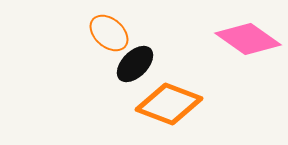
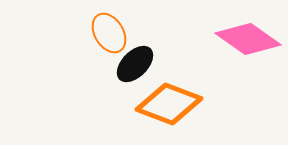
orange ellipse: rotated 18 degrees clockwise
